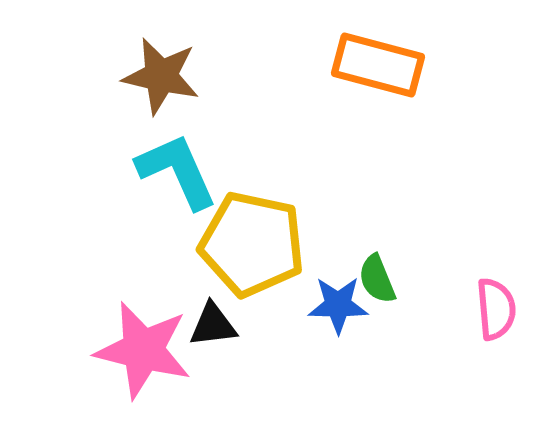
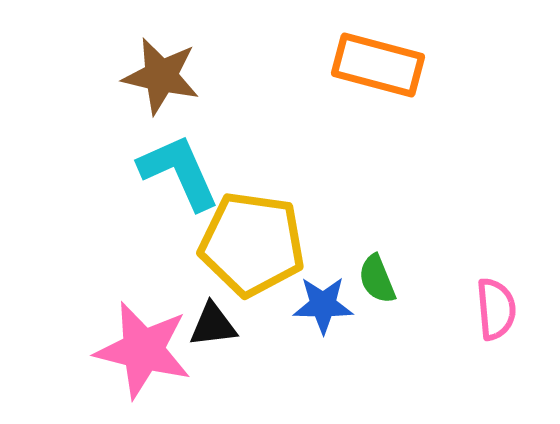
cyan L-shape: moved 2 px right, 1 px down
yellow pentagon: rotated 4 degrees counterclockwise
blue star: moved 15 px left
